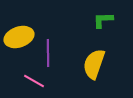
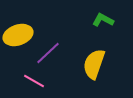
green L-shape: rotated 30 degrees clockwise
yellow ellipse: moved 1 px left, 2 px up
purple line: rotated 48 degrees clockwise
